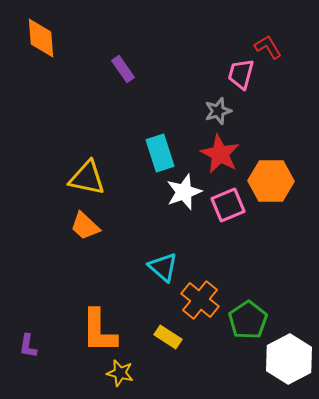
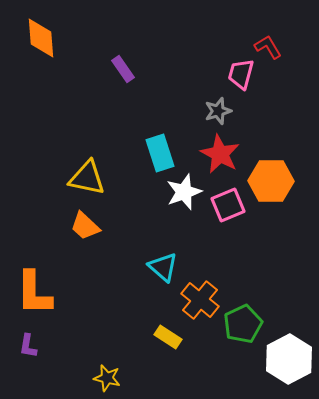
green pentagon: moved 5 px left, 4 px down; rotated 9 degrees clockwise
orange L-shape: moved 65 px left, 38 px up
yellow star: moved 13 px left, 5 px down
